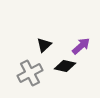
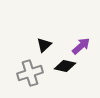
gray cross: rotated 10 degrees clockwise
